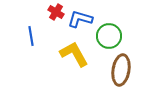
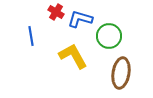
yellow L-shape: moved 1 px left, 2 px down
brown ellipse: moved 3 px down
